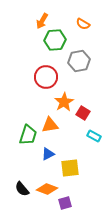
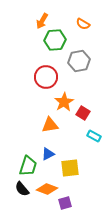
green trapezoid: moved 31 px down
